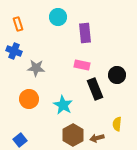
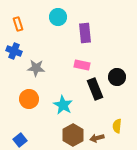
black circle: moved 2 px down
yellow semicircle: moved 2 px down
